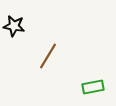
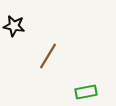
green rectangle: moved 7 px left, 5 px down
